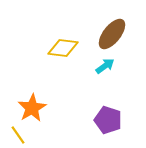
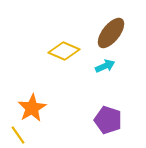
brown ellipse: moved 1 px left, 1 px up
yellow diamond: moved 1 px right, 3 px down; rotated 16 degrees clockwise
cyan arrow: rotated 12 degrees clockwise
